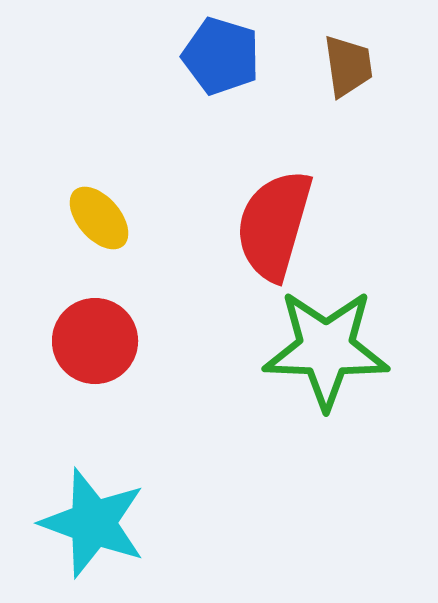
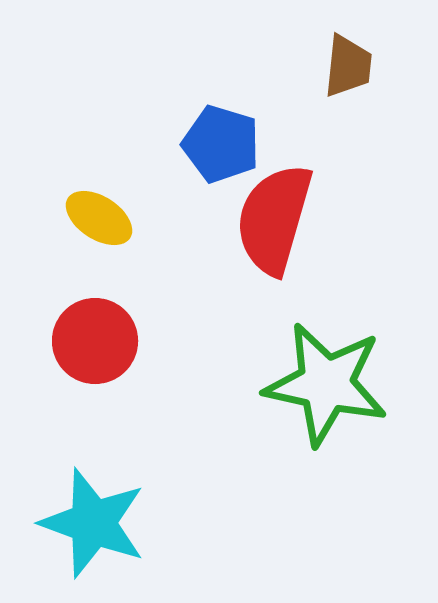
blue pentagon: moved 88 px down
brown trapezoid: rotated 14 degrees clockwise
yellow ellipse: rotated 16 degrees counterclockwise
red semicircle: moved 6 px up
green star: moved 35 px down; rotated 10 degrees clockwise
